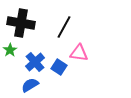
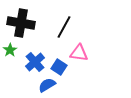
blue semicircle: moved 17 px right
